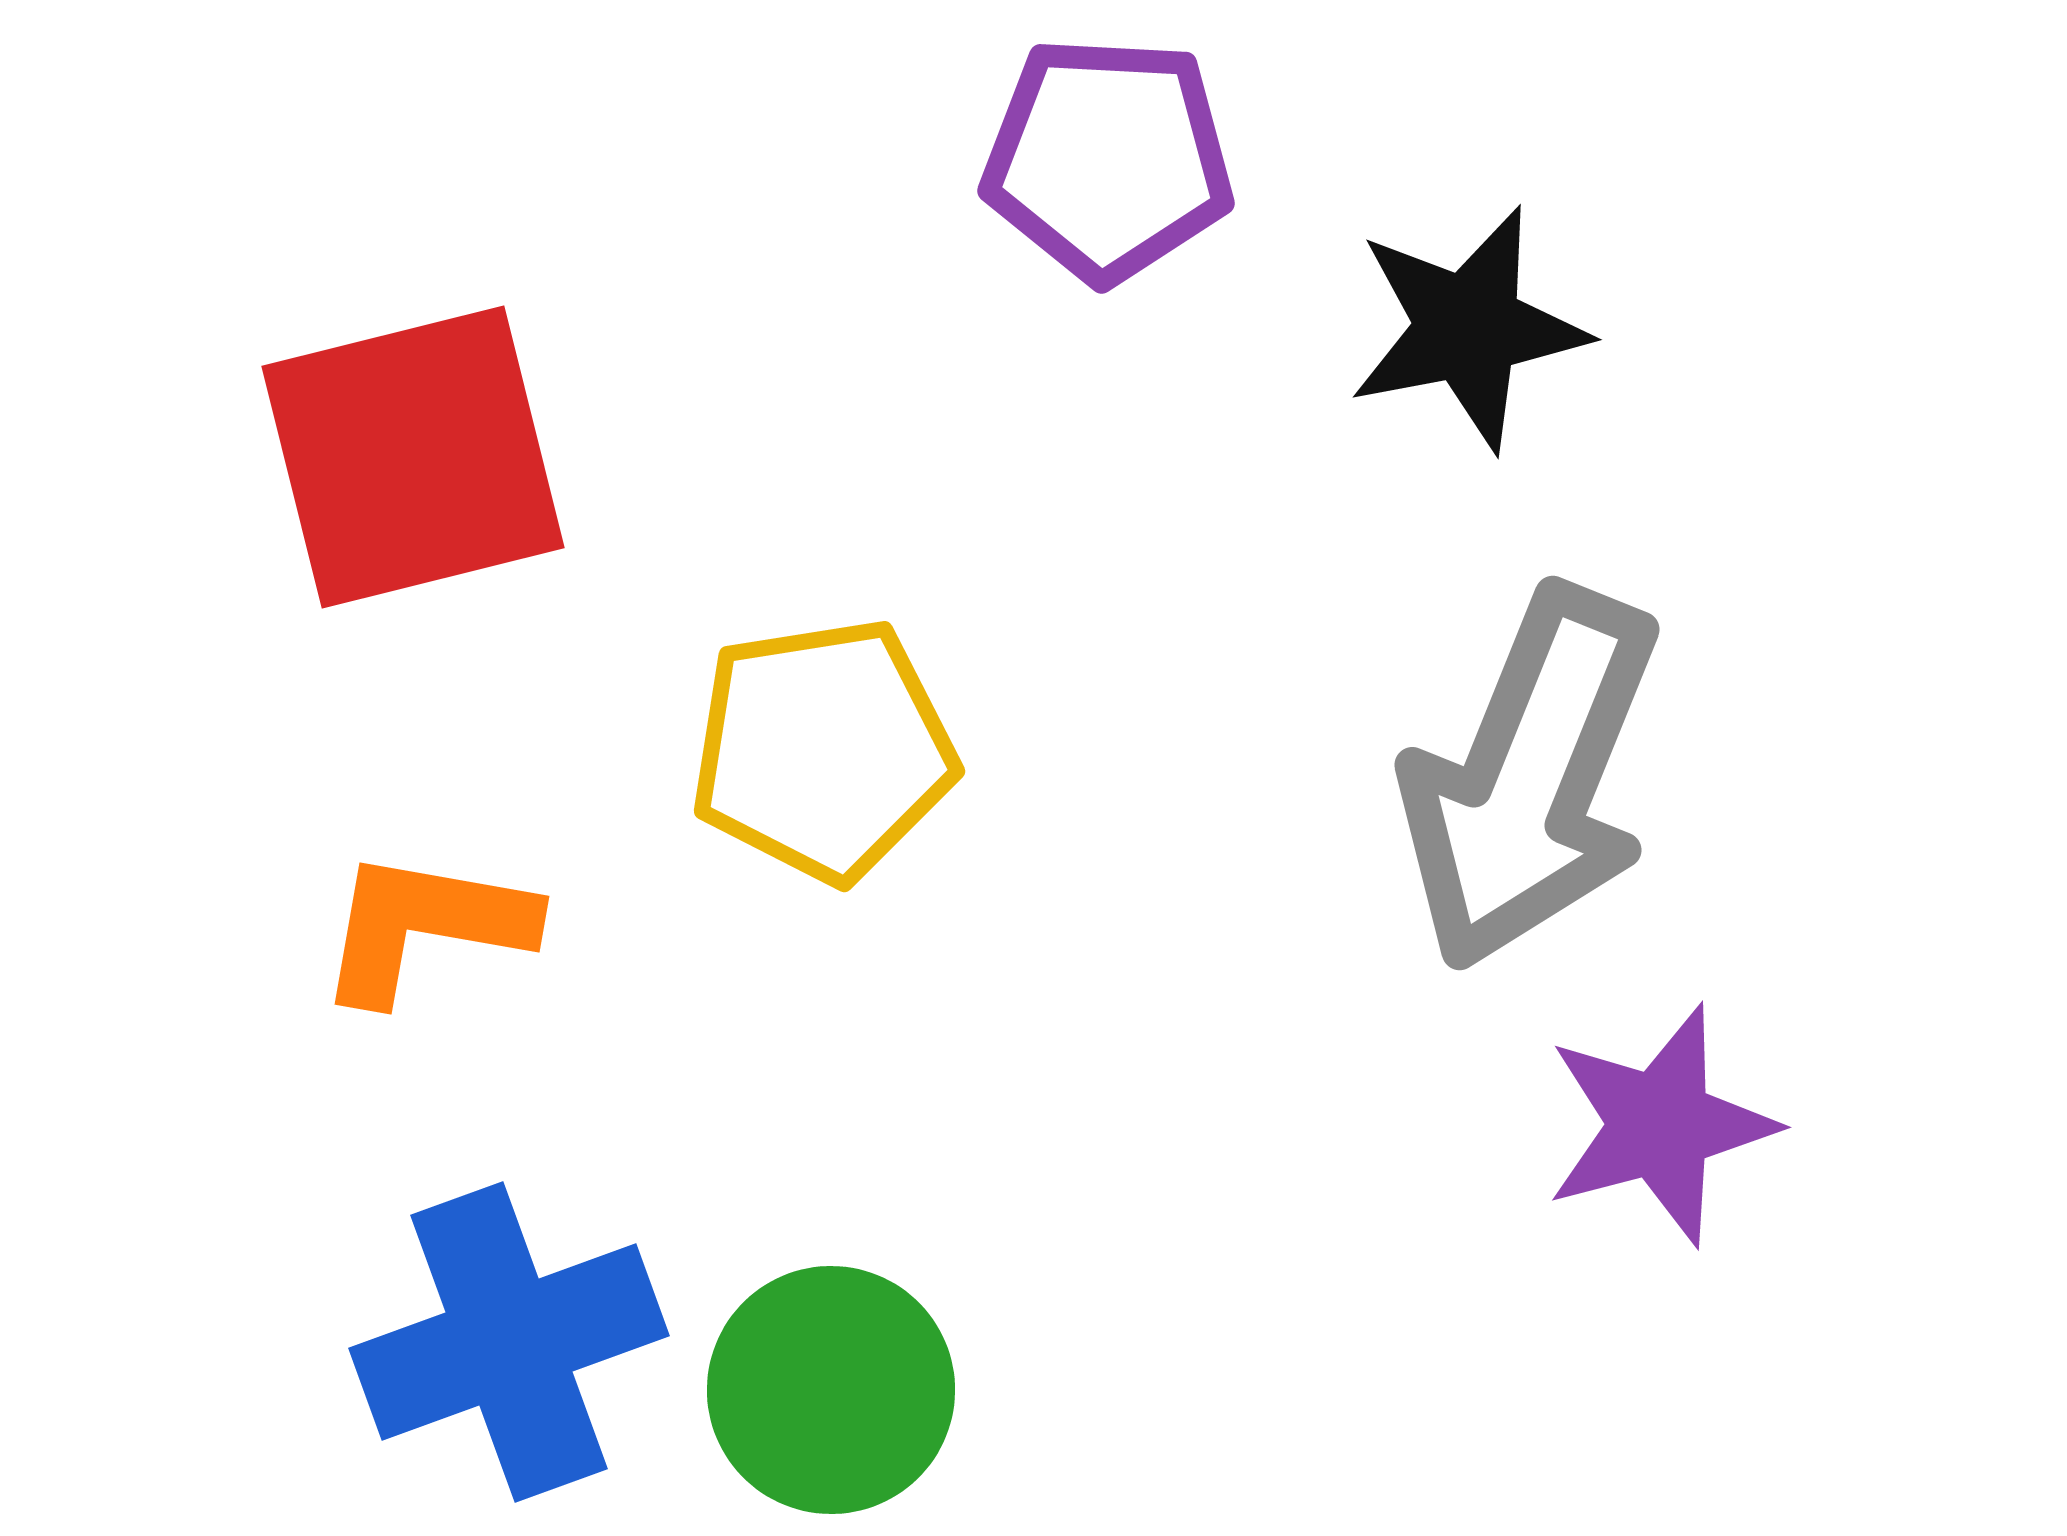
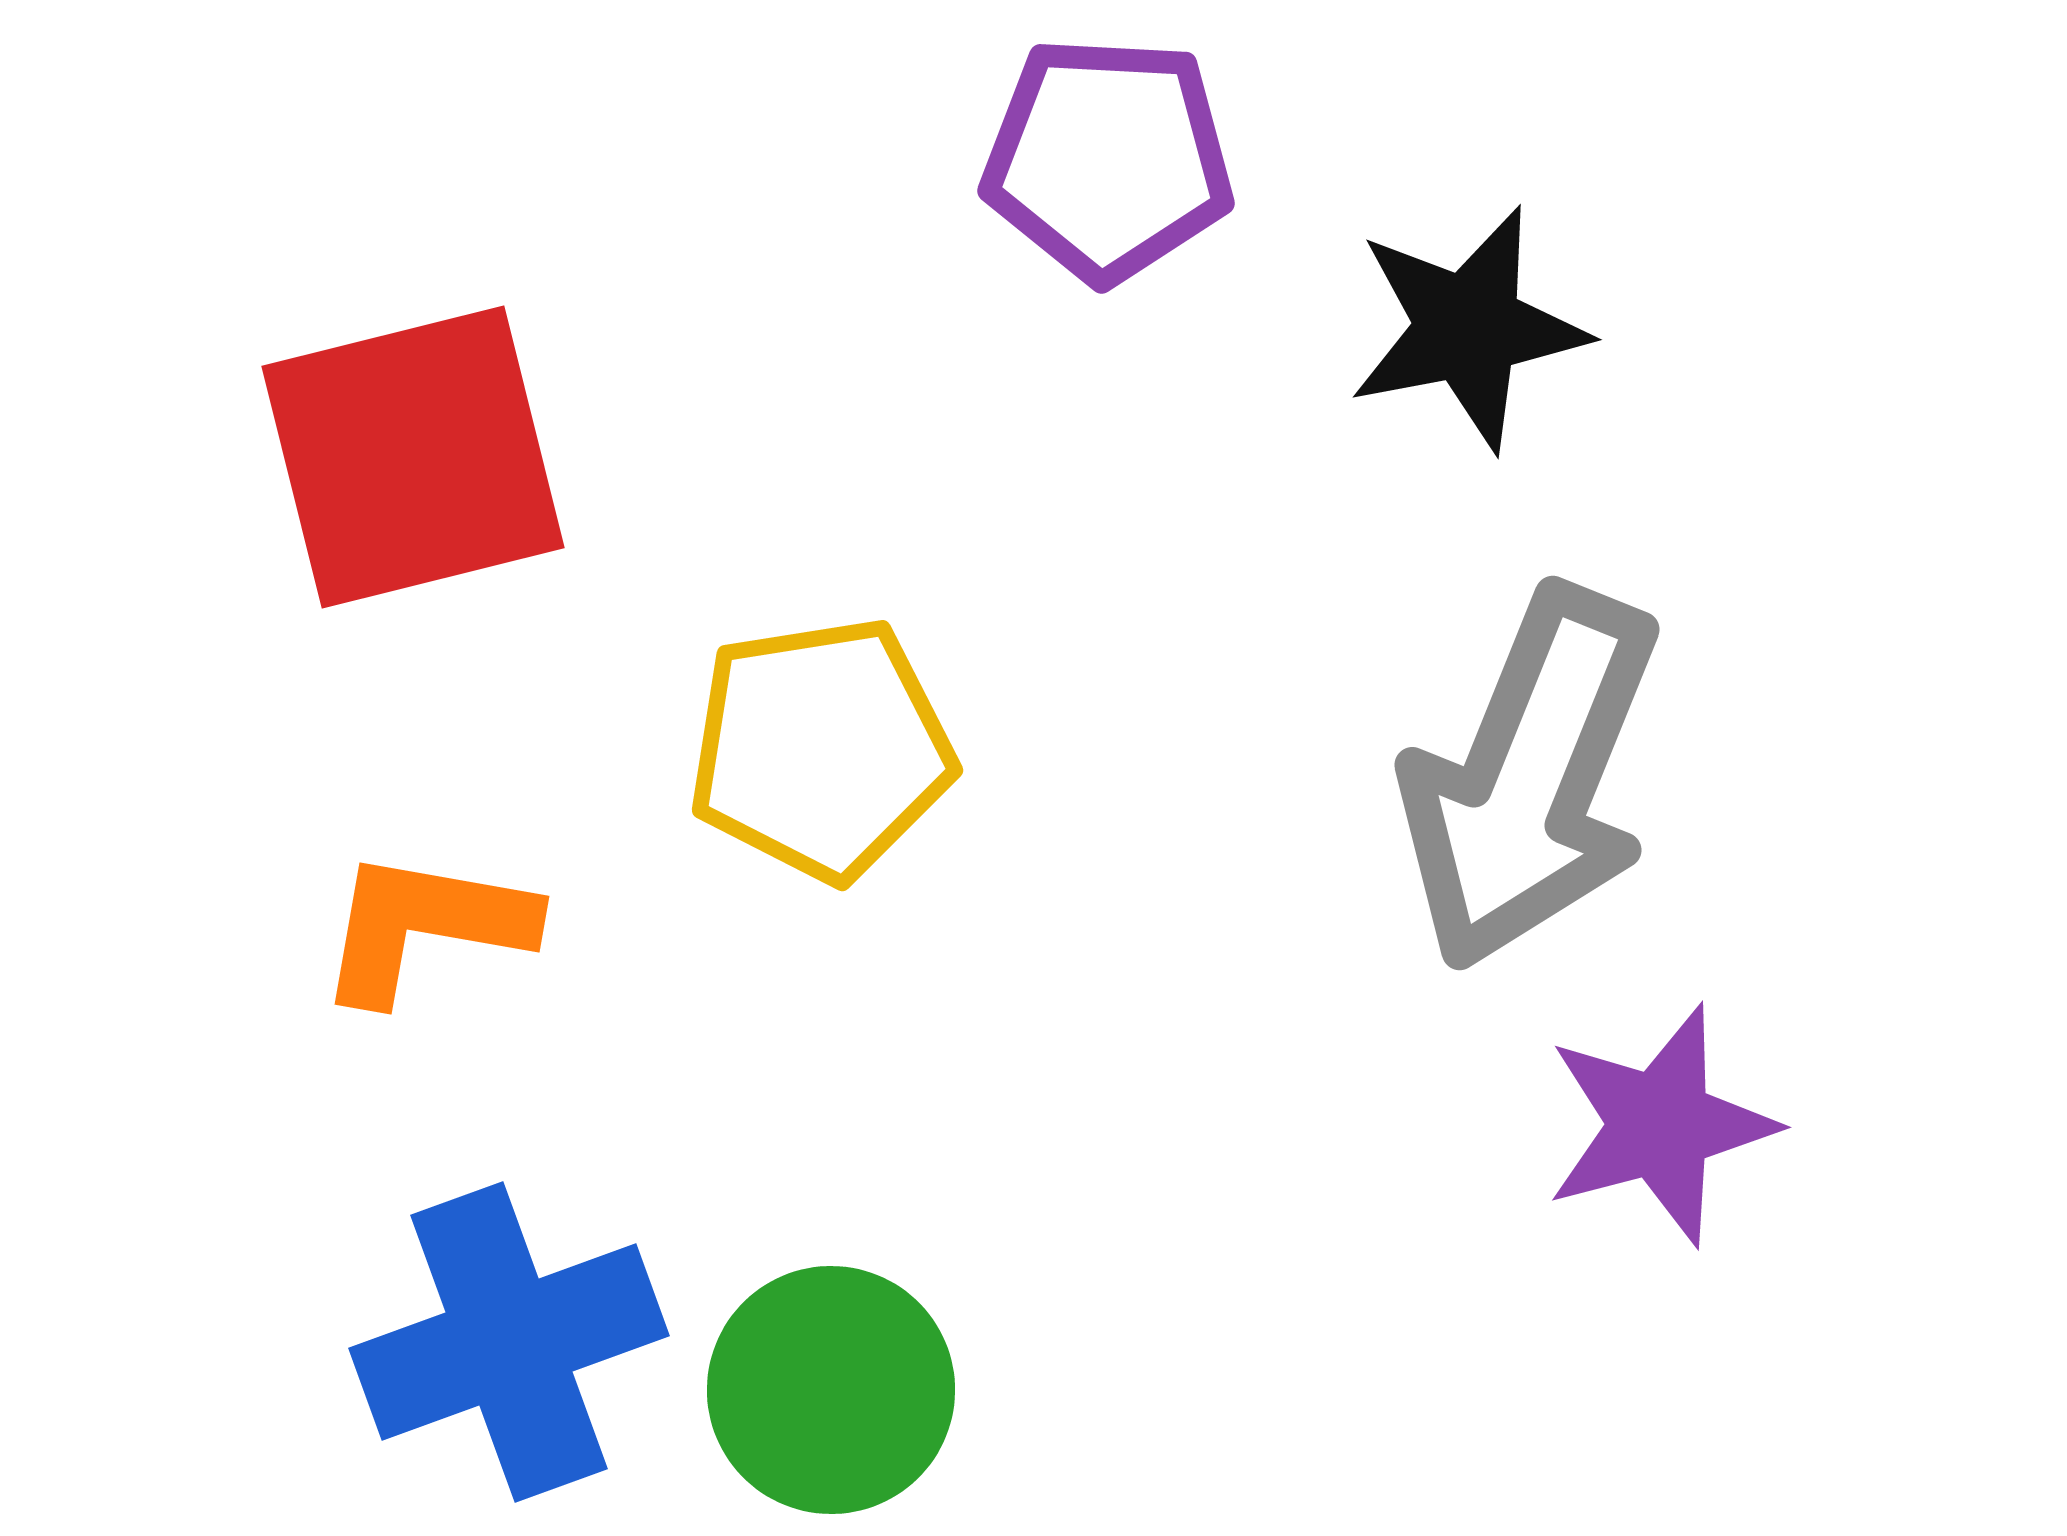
yellow pentagon: moved 2 px left, 1 px up
